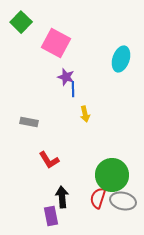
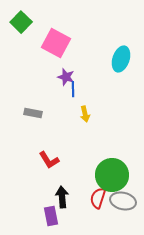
gray rectangle: moved 4 px right, 9 px up
